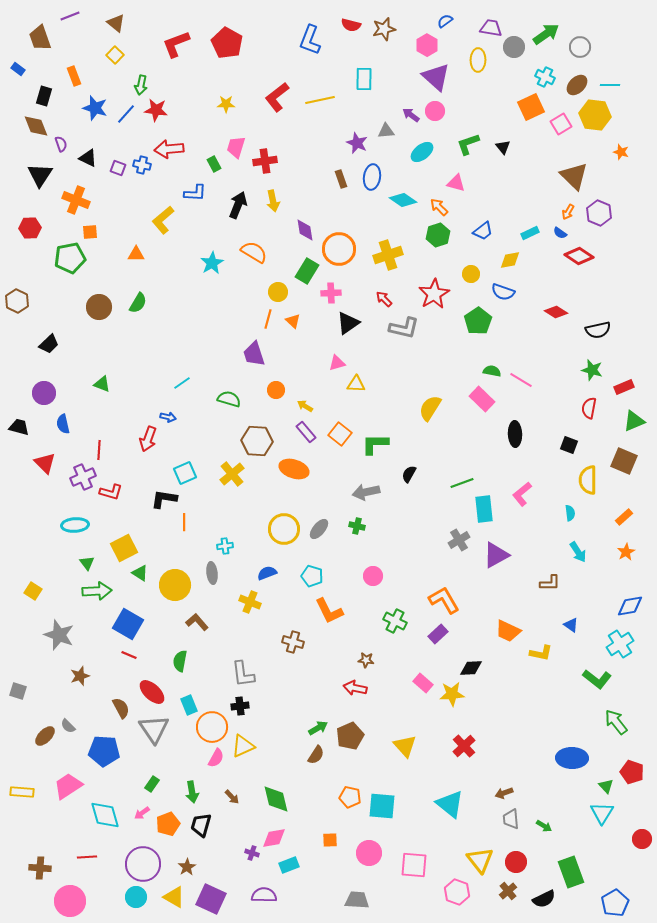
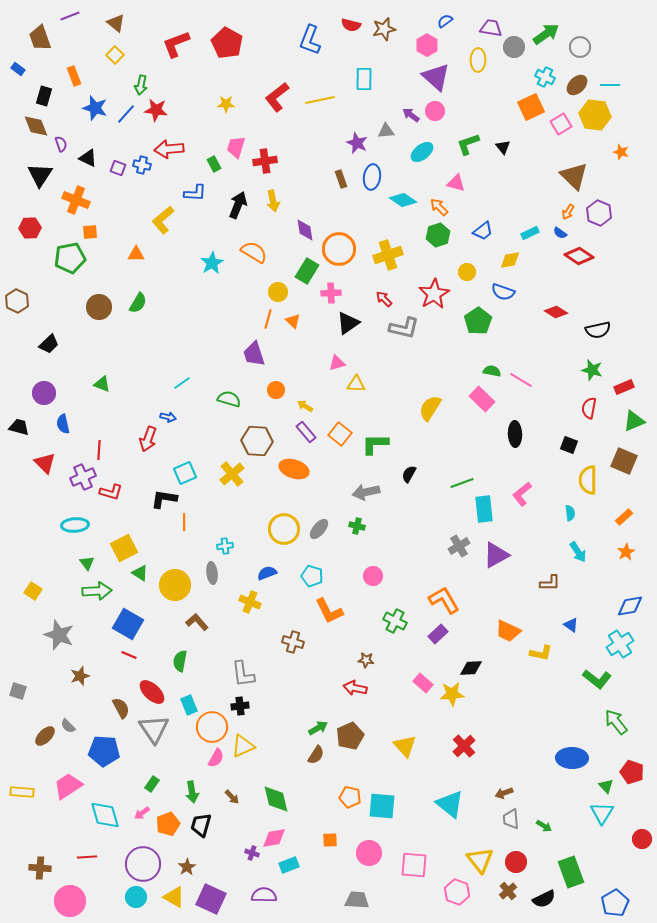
yellow circle at (471, 274): moved 4 px left, 2 px up
gray cross at (459, 540): moved 6 px down
